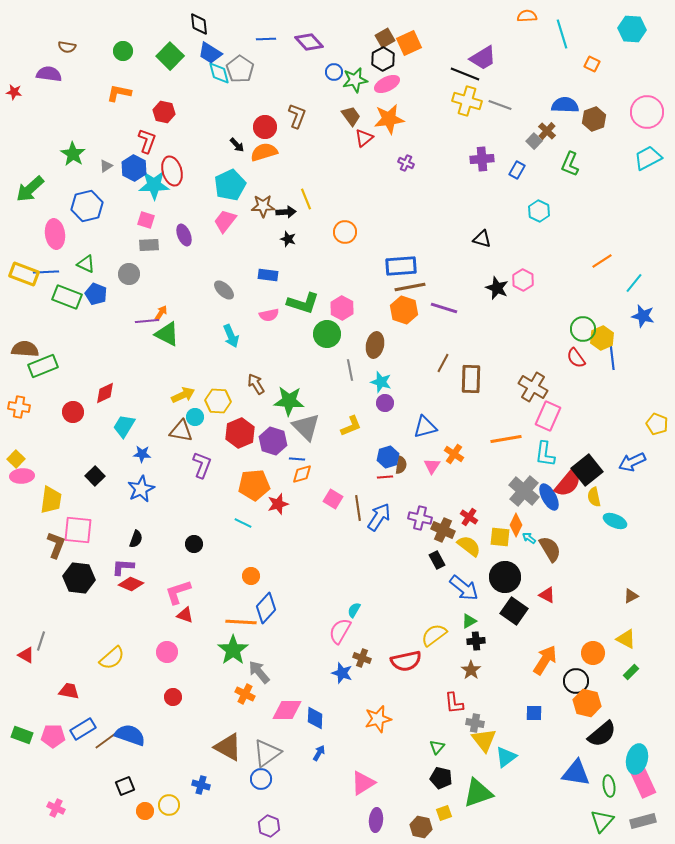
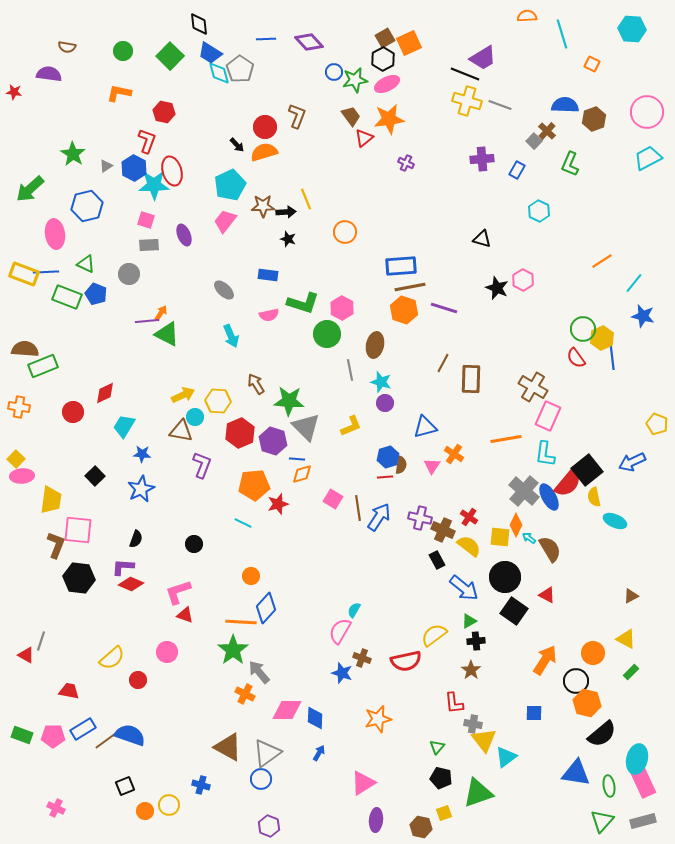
red circle at (173, 697): moved 35 px left, 17 px up
gray cross at (475, 723): moved 2 px left, 1 px down
